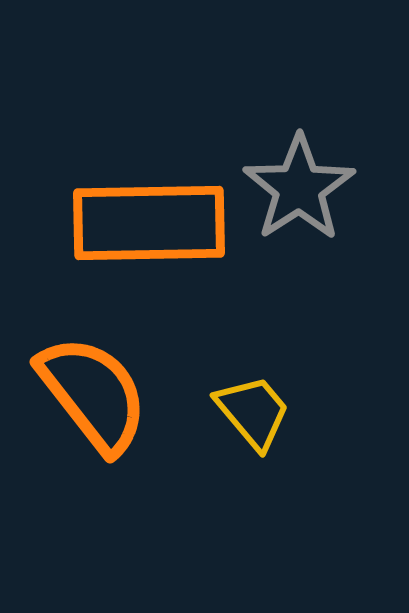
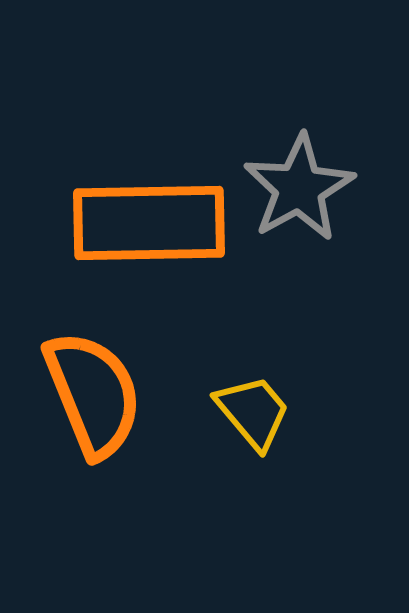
gray star: rotated 4 degrees clockwise
orange semicircle: rotated 16 degrees clockwise
